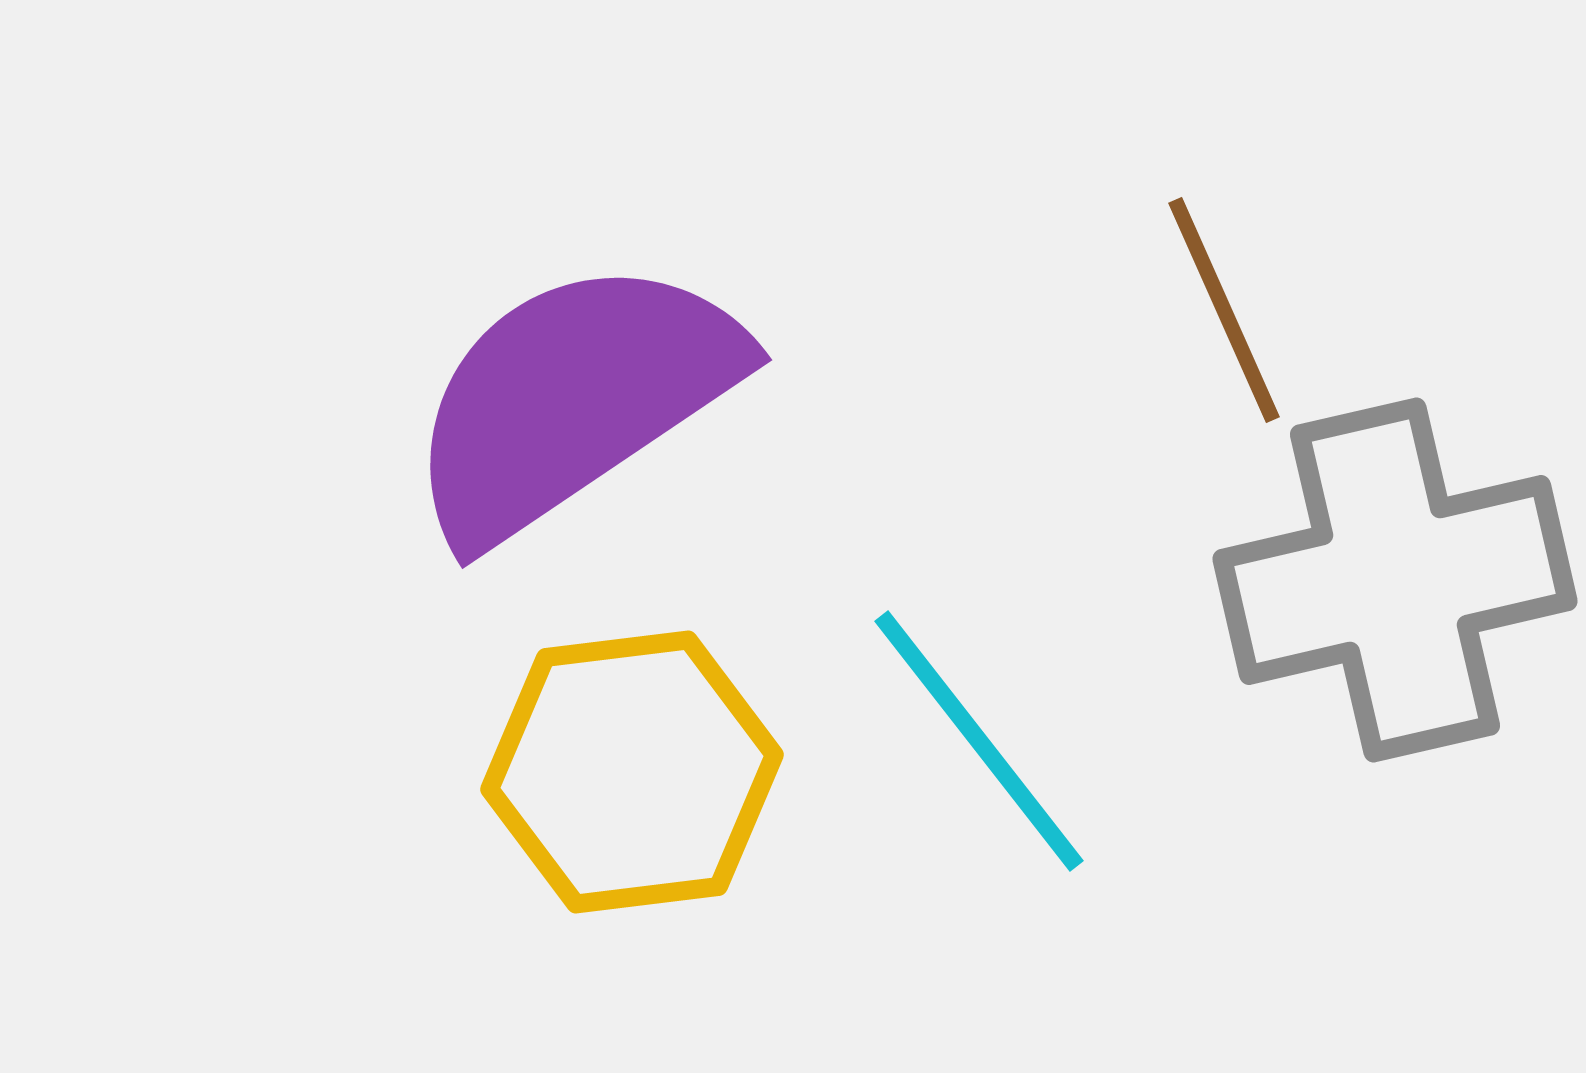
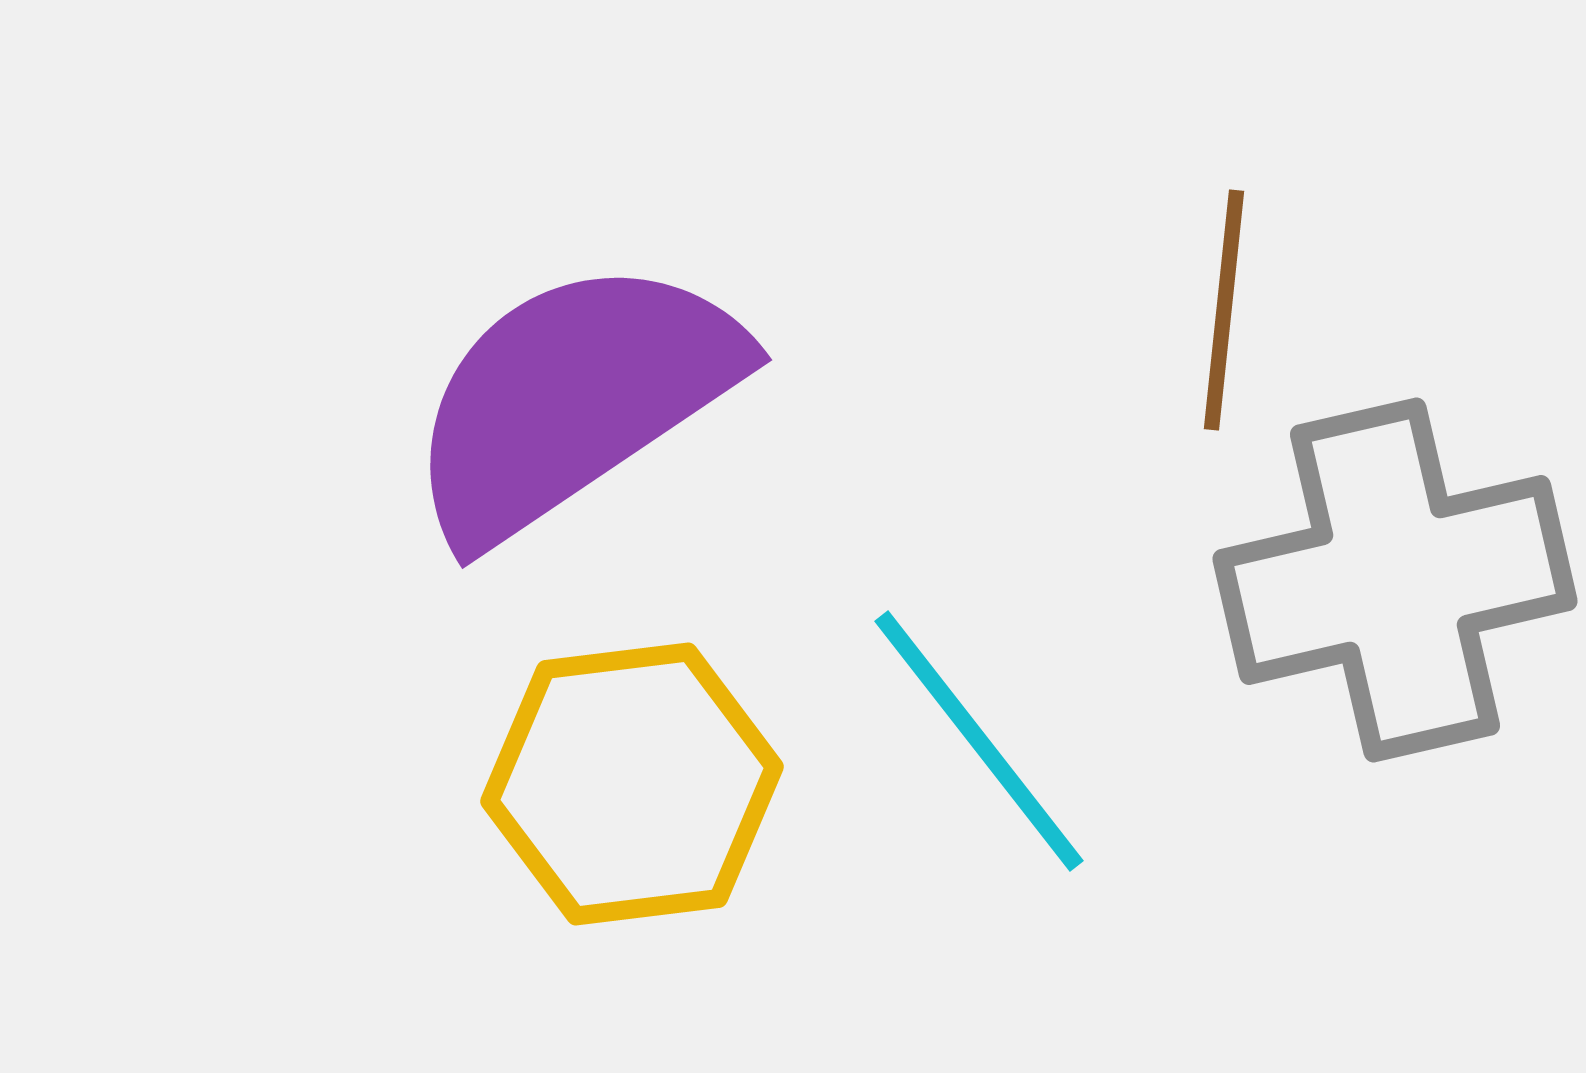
brown line: rotated 30 degrees clockwise
yellow hexagon: moved 12 px down
